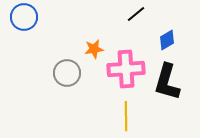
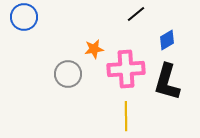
gray circle: moved 1 px right, 1 px down
